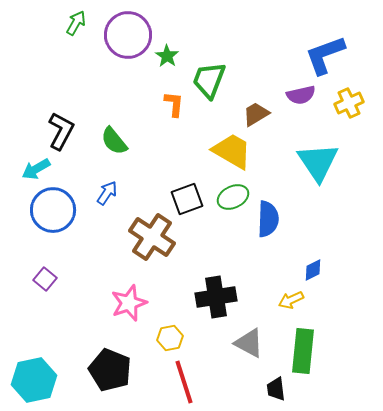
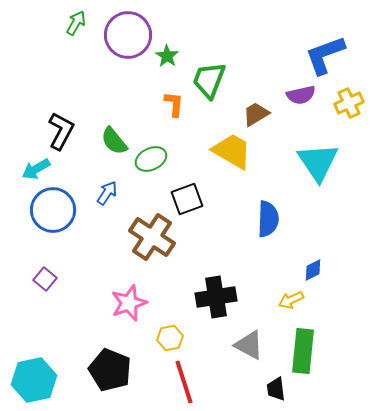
green ellipse: moved 82 px left, 38 px up
gray triangle: moved 2 px down
